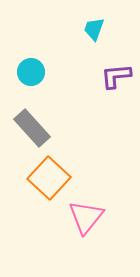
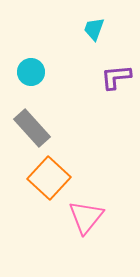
purple L-shape: moved 1 px down
